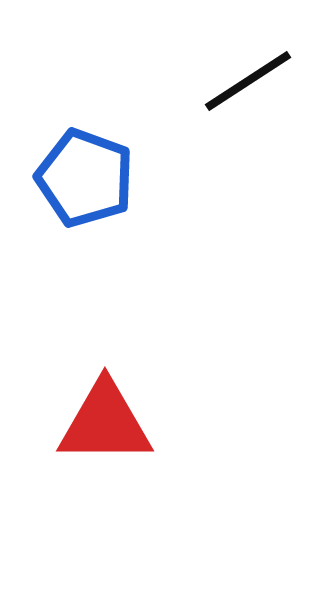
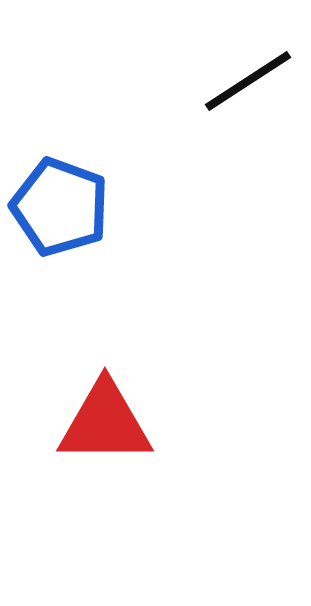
blue pentagon: moved 25 px left, 29 px down
